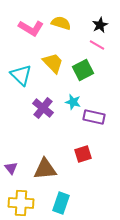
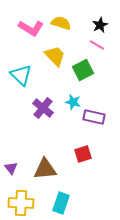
yellow trapezoid: moved 2 px right, 7 px up
